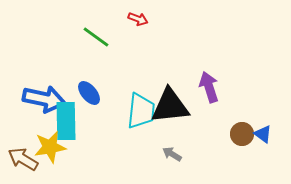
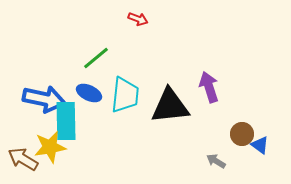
green line: moved 21 px down; rotated 76 degrees counterclockwise
blue ellipse: rotated 25 degrees counterclockwise
cyan trapezoid: moved 16 px left, 16 px up
blue triangle: moved 3 px left, 11 px down
gray arrow: moved 44 px right, 7 px down
